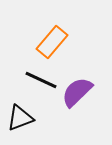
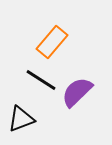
black line: rotated 8 degrees clockwise
black triangle: moved 1 px right, 1 px down
